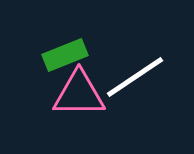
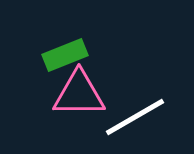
white line: moved 40 px down; rotated 4 degrees clockwise
